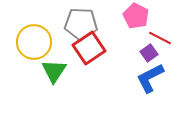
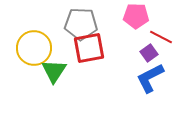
pink pentagon: rotated 25 degrees counterclockwise
red line: moved 1 px right, 1 px up
yellow circle: moved 6 px down
red square: rotated 24 degrees clockwise
